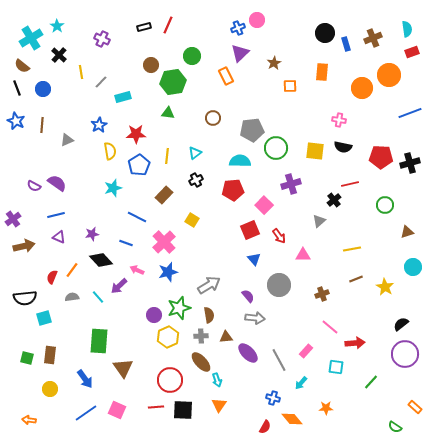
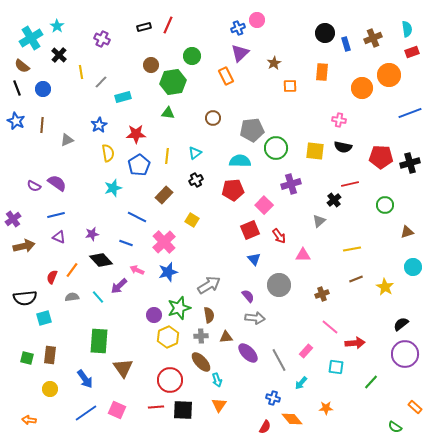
yellow semicircle at (110, 151): moved 2 px left, 2 px down
